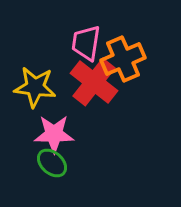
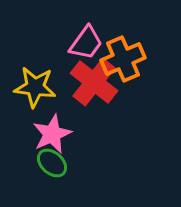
pink trapezoid: rotated 153 degrees counterclockwise
pink star: moved 2 px left; rotated 24 degrees counterclockwise
